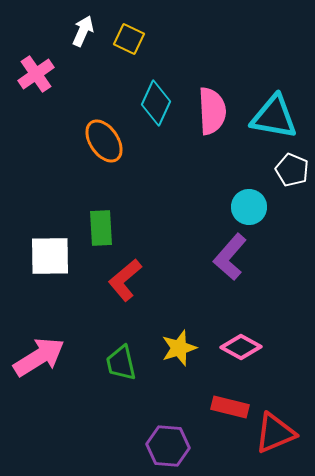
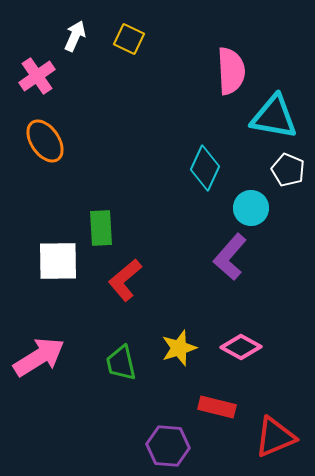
white arrow: moved 8 px left, 5 px down
pink cross: moved 1 px right, 2 px down
cyan diamond: moved 49 px right, 65 px down
pink semicircle: moved 19 px right, 40 px up
orange ellipse: moved 59 px left
white pentagon: moved 4 px left
cyan circle: moved 2 px right, 1 px down
white square: moved 8 px right, 5 px down
red rectangle: moved 13 px left
red triangle: moved 4 px down
